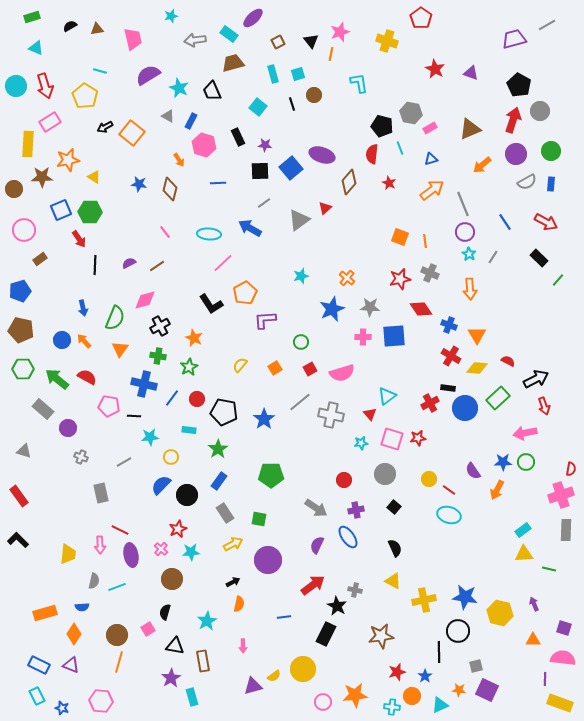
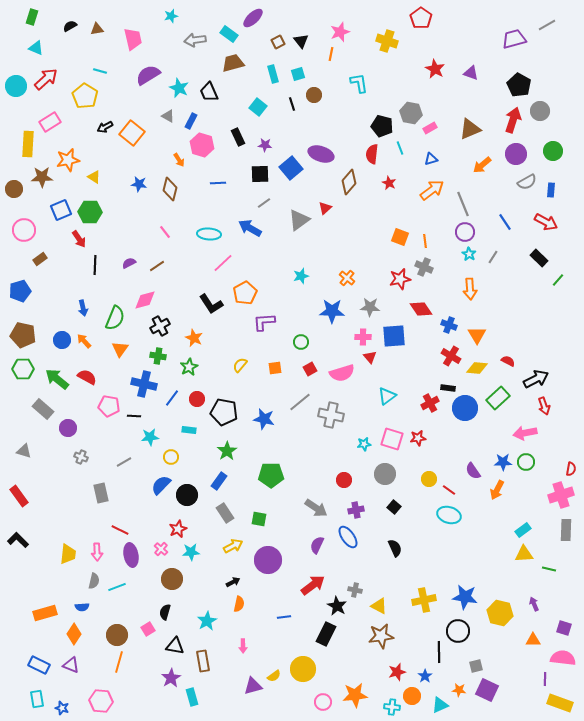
green rectangle at (32, 17): rotated 56 degrees counterclockwise
black triangle at (311, 41): moved 10 px left
red arrow at (45, 86): moved 1 px right, 7 px up; rotated 115 degrees counterclockwise
black trapezoid at (212, 91): moved 3 px left, 1 px down
pink hexagon at (204, 145): moved 2 px left
green circle at (551, 151): moved 2 px right
purple ellipse at (322, 155): moved 1 px left, 1 px up
black square at (260, 171): moved 3 px down
blue rectangle at (551, 184): moved 6 px down
gray cross at (430, 273): moved 6 px left, 6 px up
blue star at (332, 309): moved 2 px down; rotated 25 degrees clockwise
purple L-shape at (265, 320): moved 1 px left, 2 px down
brown pentagon at (21, 330): moved 2 px right, 5 px down
orange square at (275, 368): rotated 24 degrees clockwise
red triangle at (370, 414): moved 57 px up
blue star at (264, 419): rotated 25 degrees counterclockwise
cyan star at (361, 443): moved 3 px right, 1 px down
green star at (218, 449): moved 9 px right, 2 px down
yellow arrow at (233, 544): moved 2 px down
pink arrow at (100, 545): moved 3 px left, 7 px down
yellow triangle at (393, 581): moved 14 px left, 25 px down
cyan rectangle at (37, 696): moved 3 px down; rotated 18 degrees clockwise
